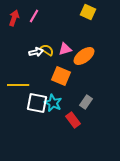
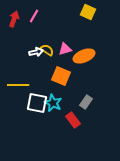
red arrow: moved 1 px down
orange ellipse: rotated 15 degrees clockwise
